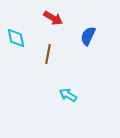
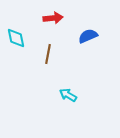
red arrow: rotated 36 degrees counterclockwise
blue semicircle: rotated 42 degrees clockwise
